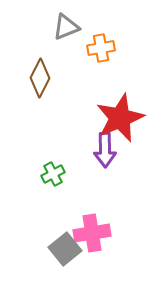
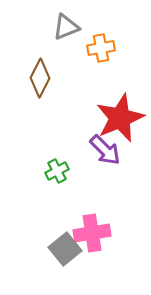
purple arrow: rotated 44 degrees counterclockwise
green cross: moved 4 px right, 3 px up
